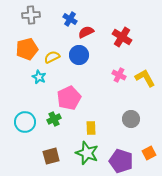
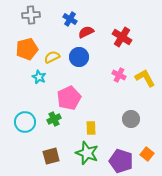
blue circle: moved 2 px down
orange square: moved 2 px left, 1 px down; rotated 24 degrees counterclockwise
